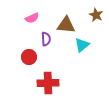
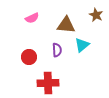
purple semicircle: moved 11 px right, 11 px down
